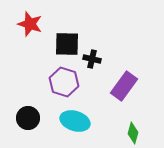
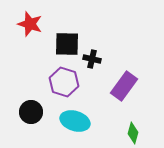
black circle: moved 3 px right, 6 px up
